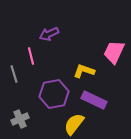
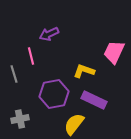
gray cross: rotated 12 degrees clockwise
